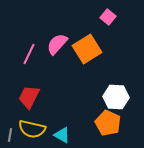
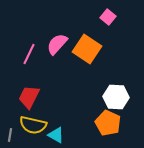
orange square: rotated 24 degrees counterclockwise
yellow semicircle: moved 1 px right, 4 px up
cyan triangle: moved 6 px left
